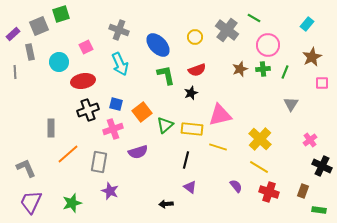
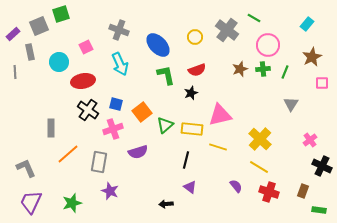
black cross at (88, 110): rotated 35 degrees counterclockwise
